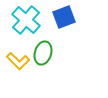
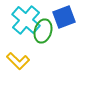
green ellipse: moved 22 px up
